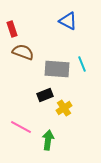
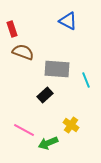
cyan line: moved 4 px right, 16 px down
black rectangle: rotated 21 degrees counterclockwise
yellow cross: moved 7 px right, 17 px down; rotated 21 degrees counterclockwise
pink line: moved 3 px right, 3 px down
green arrow: moved 3 px down; rotated 120 degrees counterclockwise
